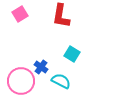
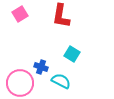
blue cross: rotated 16 degrees counterclockwise
pink circle: moved 1 px left, 2 px down
